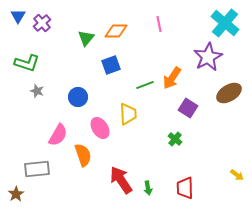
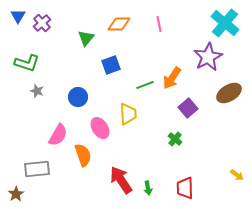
orange diamond: moved 3 px right, 7 px up
purple square: rotated 18 degrees clockwise
